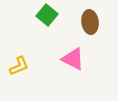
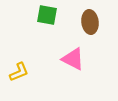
green square: rotated 30 degrees counterclockwise
yellow L-shape: moved 6 px down
